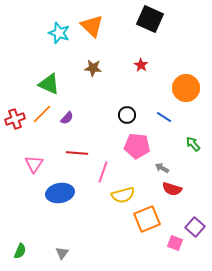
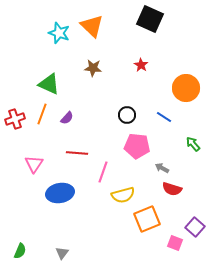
orange line: rotated 25 degrees counterclockwise
